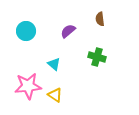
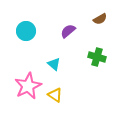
brown semicircle: rotated 112 degrees counterclockwise
pink star: rotated 20 degrees counterclockwise
